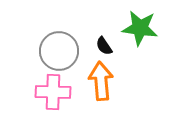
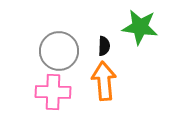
green star: moved 1 px up
black semicircle: rotated 144 degrees counterclockwise
orange arrow: moved 3 px right
